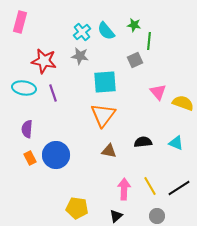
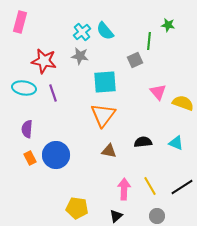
green star: moved 34 px right
cyan semicircle: moved 1 px left
black line: moved 3 px right, 1 px up
